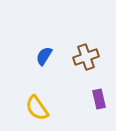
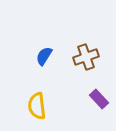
purple rectangle: rotated 30 degrees counterclockwise
yellow semicircle: moved 2 px up; rotated 28 degrees clockwise
